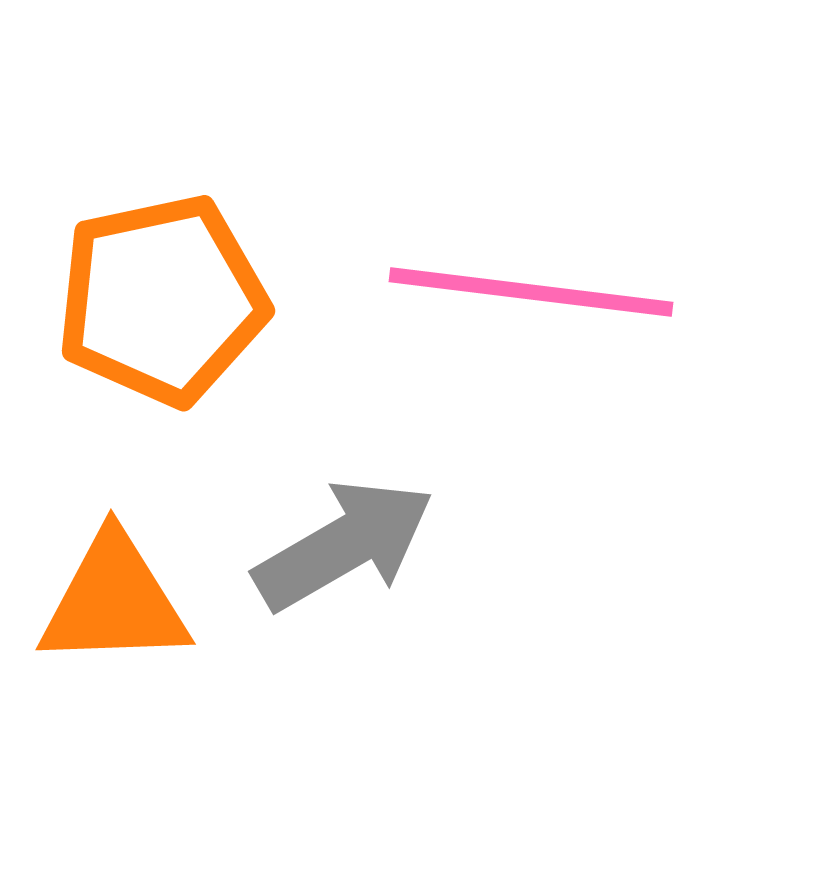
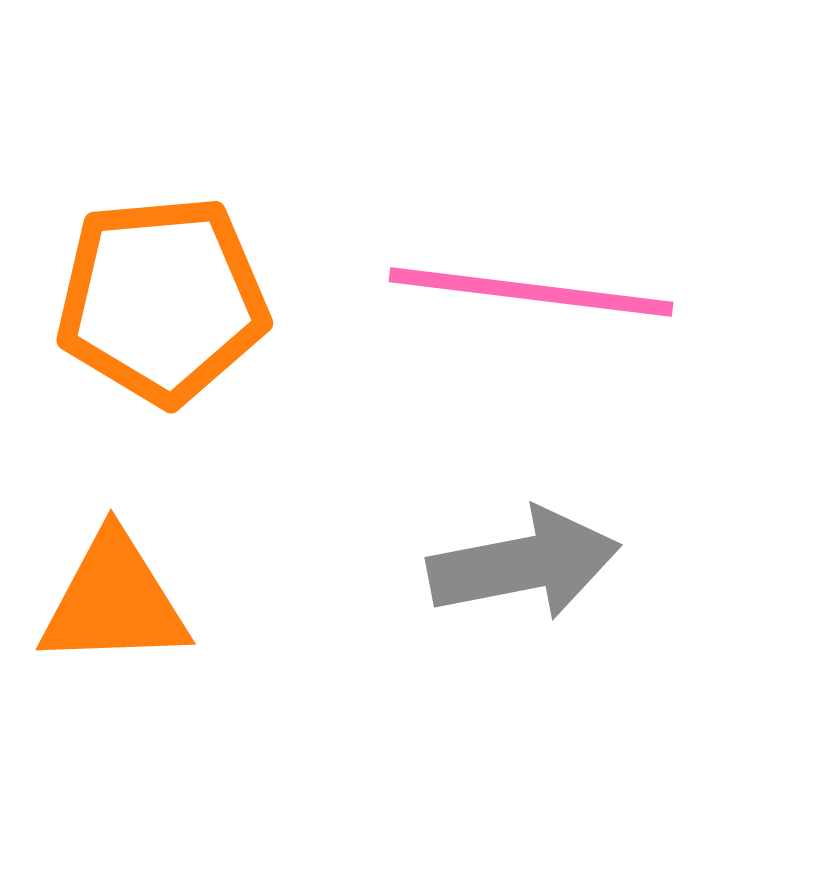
orange pentagon: rotated 7 degrees clockwise
gray arrow: moved 180 px right, 19 px down; rotated 19 degrees clockwise
